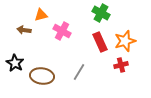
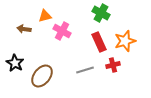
orange triangle: moved 4 px right, 1 px down
brown arrow: moved 1 px up
red rectangle: moved 1 px left
red cross: moved 8 px left
gray line: moved 6 px right, 2 px up; rotated 42 degrees clockwise
brown ellipse: rotated 60 degrees counterclockwise
